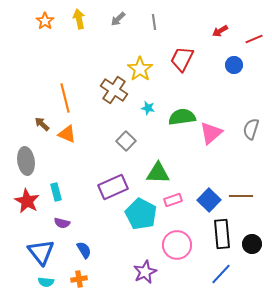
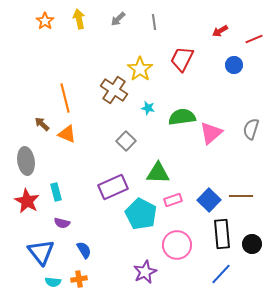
cyan semicircle: moved 7 px right
